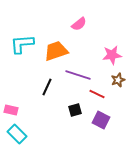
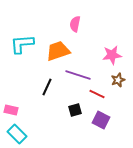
pink semicircle: moved 4 px left; rotated 140 degrees clockwise
orange trapezoid: moved 2 px right
